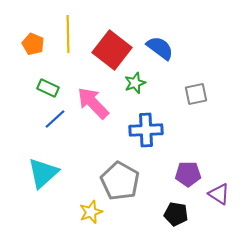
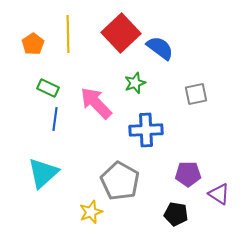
orange pentagon: rotated 15 degrees clockwise
red square: moved 9 px right, 17 px up; rotated 9 degrees clockwise
pink arrow: moved 3 px right
blue line: rotated 40 degrees counterclockwise
